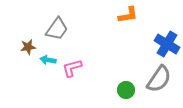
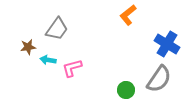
orange L-shape: rotated 150 degrees clockwise
